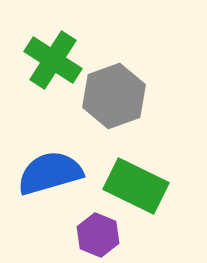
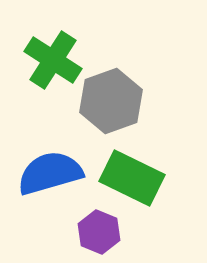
gray hexagon: moved 3 px left, 5 px down
green rectangle: moved 4 px left, 8 px up
purple hexagon: moved 1 px right, 3 px up
